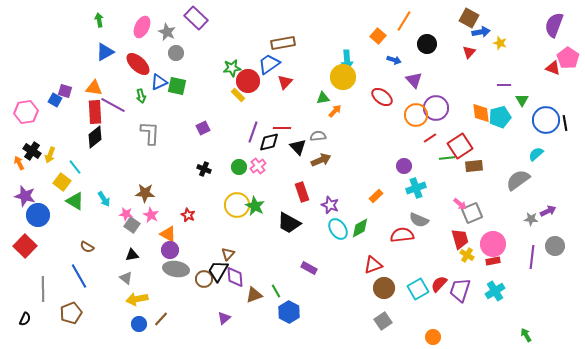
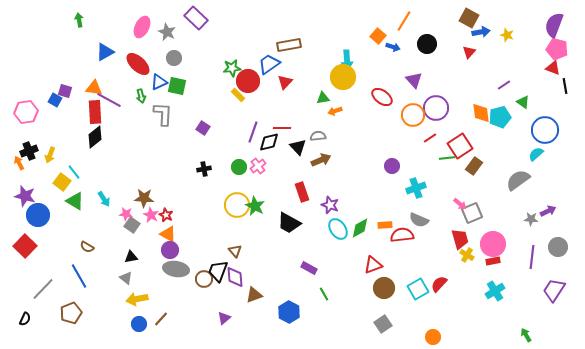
green arrow at (99, 20): moved 20 px left
brown rectangle at (283, 43): moved 6 px right, 2 px down
yellow star at (500, 43): moved 7 px right, 8 px up
gray circle at (176, 53): moved 2 px left, 5 px down
pink pentagon at (568, 58): moved 11 px left, 9 px up; rotated 20 degrees counterclockwise
blue arrow at (394, 60): moved 1 px left, 13 px up
purple line at (504, 85): rotated 32 degrees counterclockwise
green triangle at (522, 100): moved 1 px right, 2 px down; rotated 24 degrees counterclockwise
purple line at (113, 105): moved 4 px left, 5 px up
orange arrow at (335, 111): rotated 152 degrees counterclockwise
orange circle at (416, 115): moved 3 px left
blue circle at (546, 120): moved 1 px left, 10 px down
black line at (565, 123): moved 37 px up
purple square at (203, 128): rotated 32 degrees counterclockwise
gray L-shape at (150, 133): moved 13 px right, 19 px up
black cross at (32, 151): moved 3 px left; rotated 36 degrees clockwise
purple circle at (404, 166): moved 12 px left
brown rectangle at (474, 166): rotated 48 degrees counterclockwise
cyan line at (75, 167): moved 1 px left, 5 px down
black cross at (204, 169): rotated 32 degrees counterclockwise
brown star at (145, 193): moved 1 px left, 5 px down
orange rectangle at (376, 196): moved 9 px right, 29 px down; rotated 40 degrees clockwise
red star at (188, 215): moved 22 px left
gray circle at (555, 246): moved 3 px right, 1 px down
brown triangle at (228, 254): moved 7 px right, 3 px up; rotated 24 degrees counterclockwise
black triangle at (132, 255): moved 1 px left, 2 px down
black trapezoid at (218, 271): rotated 10 degrees counterclockwise
gray line at (43, 289): rotated 45 degrees clockwise
purple trapezoid at (460, 290): moved 94 px right; rotated 15 degrees clockwise
green line at (276, 291): moved 48 px right, 3 px down
gray square at (383, 321): moved 3 px down
